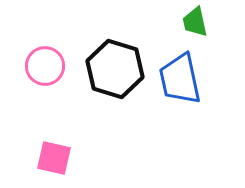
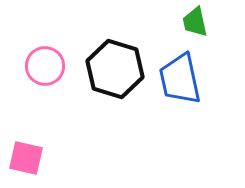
pink square: moved 28 px left
